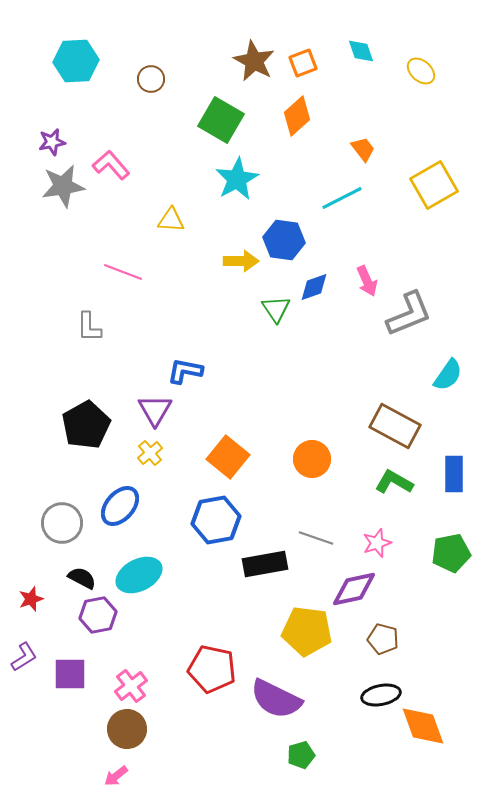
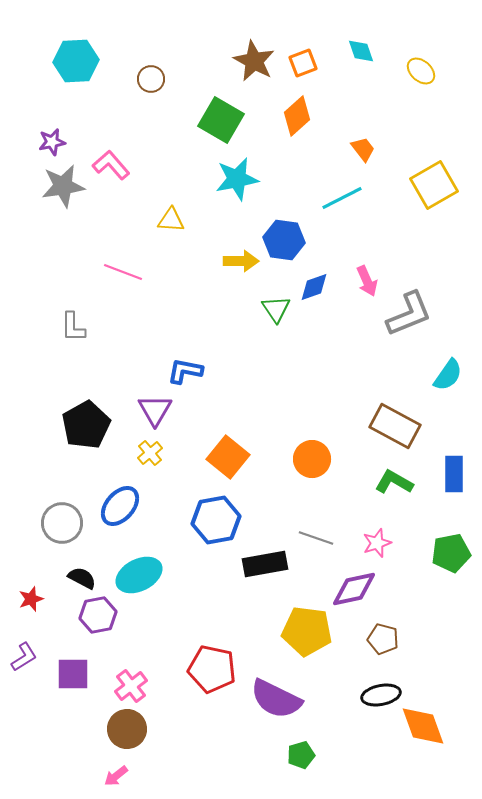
cyan star at (237, 179): rotated 18 degrees clockwise
gray L-shape at (89, 327): moved 16 px left
purple square at (70, 674): moved 3 px right
